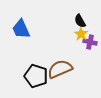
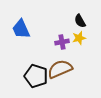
yellow star: moved 2 px left, 4 px down; rotated 24 degrees clockwise
purple cross: moved 28 px left; rotated 24 degrees counterclockwise
